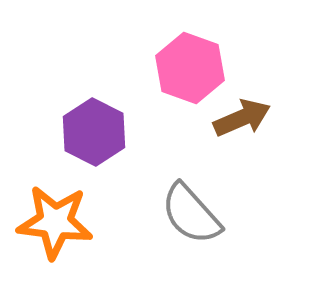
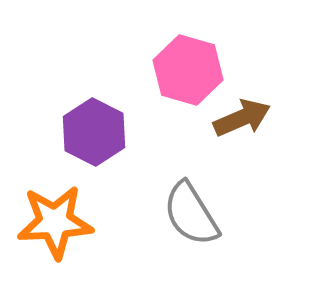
pink hexagon: moved 2 px left, 2 px down; rotated 4 degrees counterclockwise
gray semicircle: rotated 10 degrees clockwise
orange star: rotated 10 degrees counterclockwise
